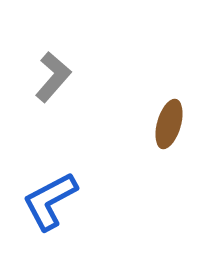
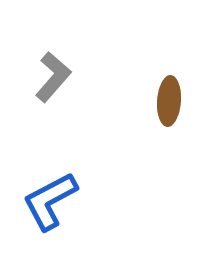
brown ellipse: moved 23 px up; rotated 12 degrees counterclockwise
